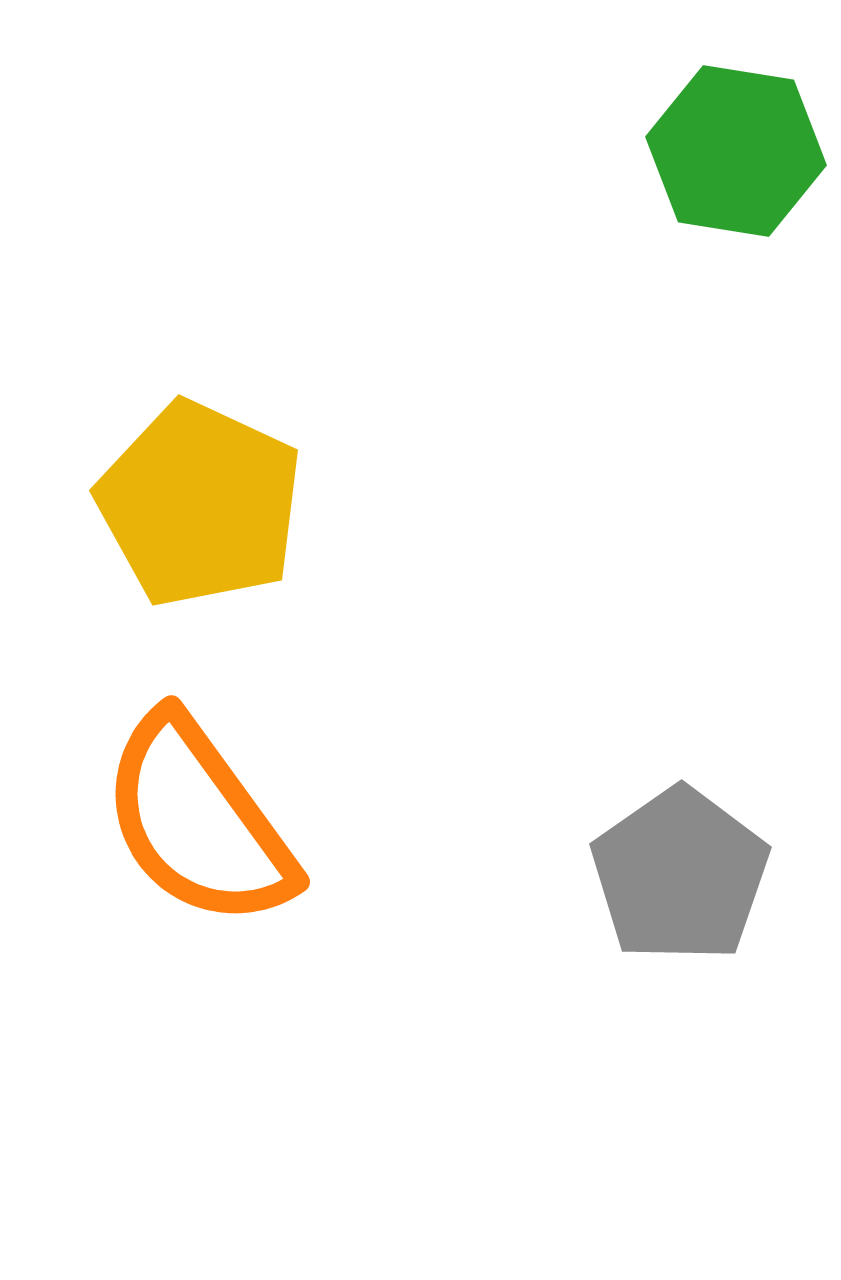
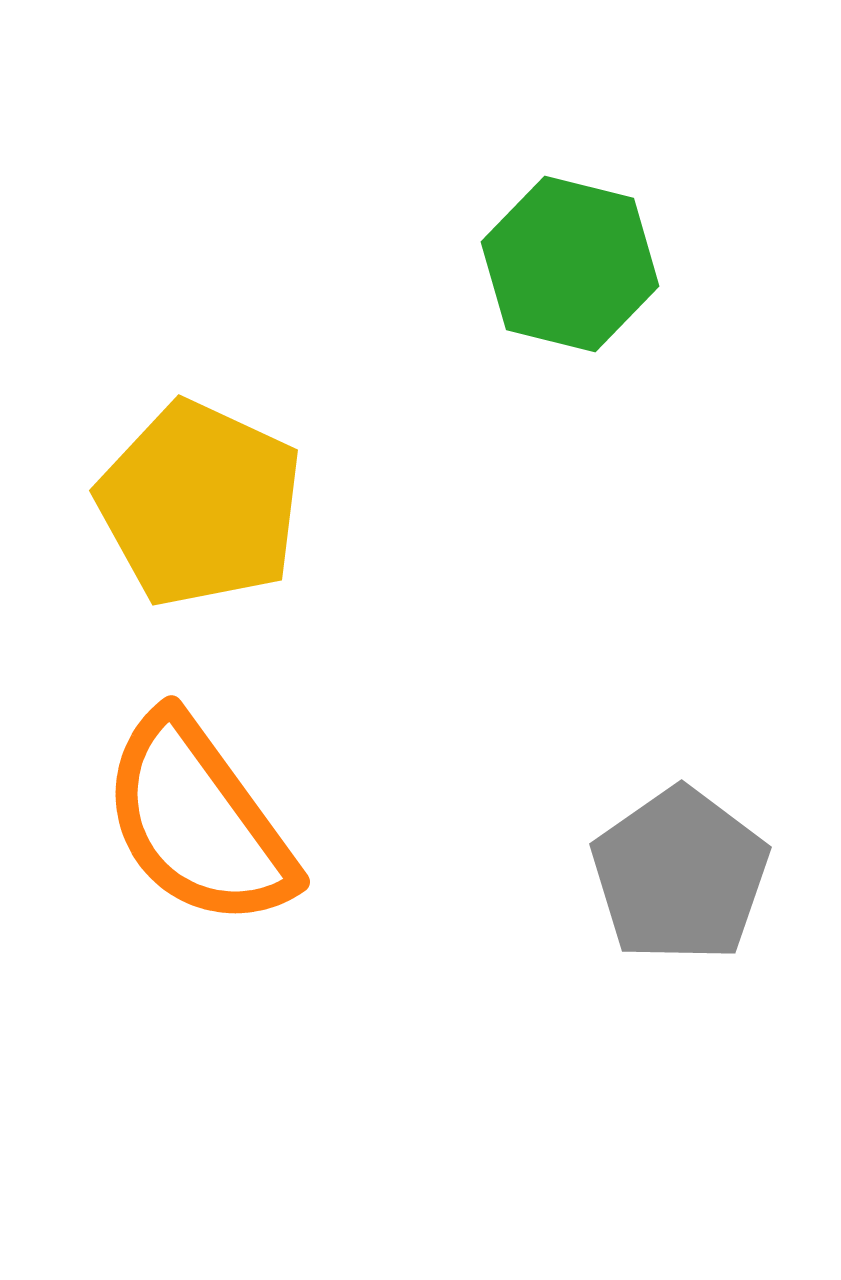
green hexagon: moved 166 px left, 113 px down; rotated 5 degrees clockwise
